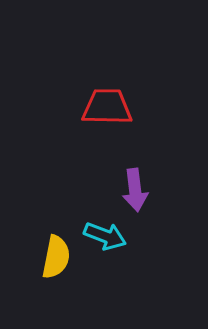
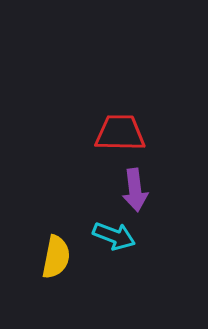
red trapezoid: moved 13 px right, 26 px down
cyan arrow: moved 9 px right
